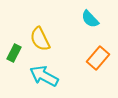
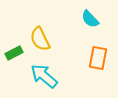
green rectangle: rotated 36 degrees clockwise
orange rectangle: rotated 30 degrees counterclockwise
cyan arrow: rotated 12 degrees clockwise
